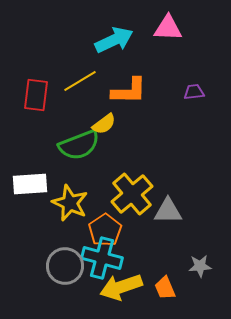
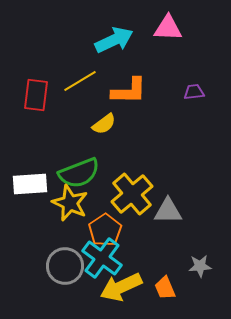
green semicircle: moved 28 px down
cyan cross: rotated 21 degrees clockwise
yellow arrow: rotated 6 degrees counterclockwise
